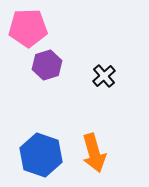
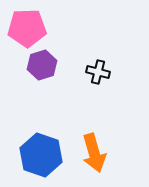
pink pentagon: moved 1 px left
purple hexagon: moved 5 px left
black cross: moved 6 px left, 4 px up; rotated 35 degrees counterclockwise
